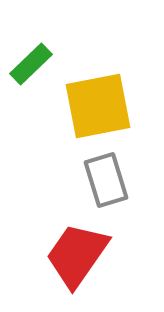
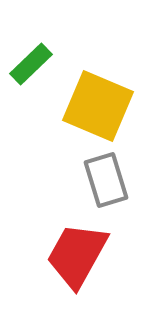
yellow square: rotated 34 degrees clockwise
red trapezoid: rotated 6 degrees counterclockwise
